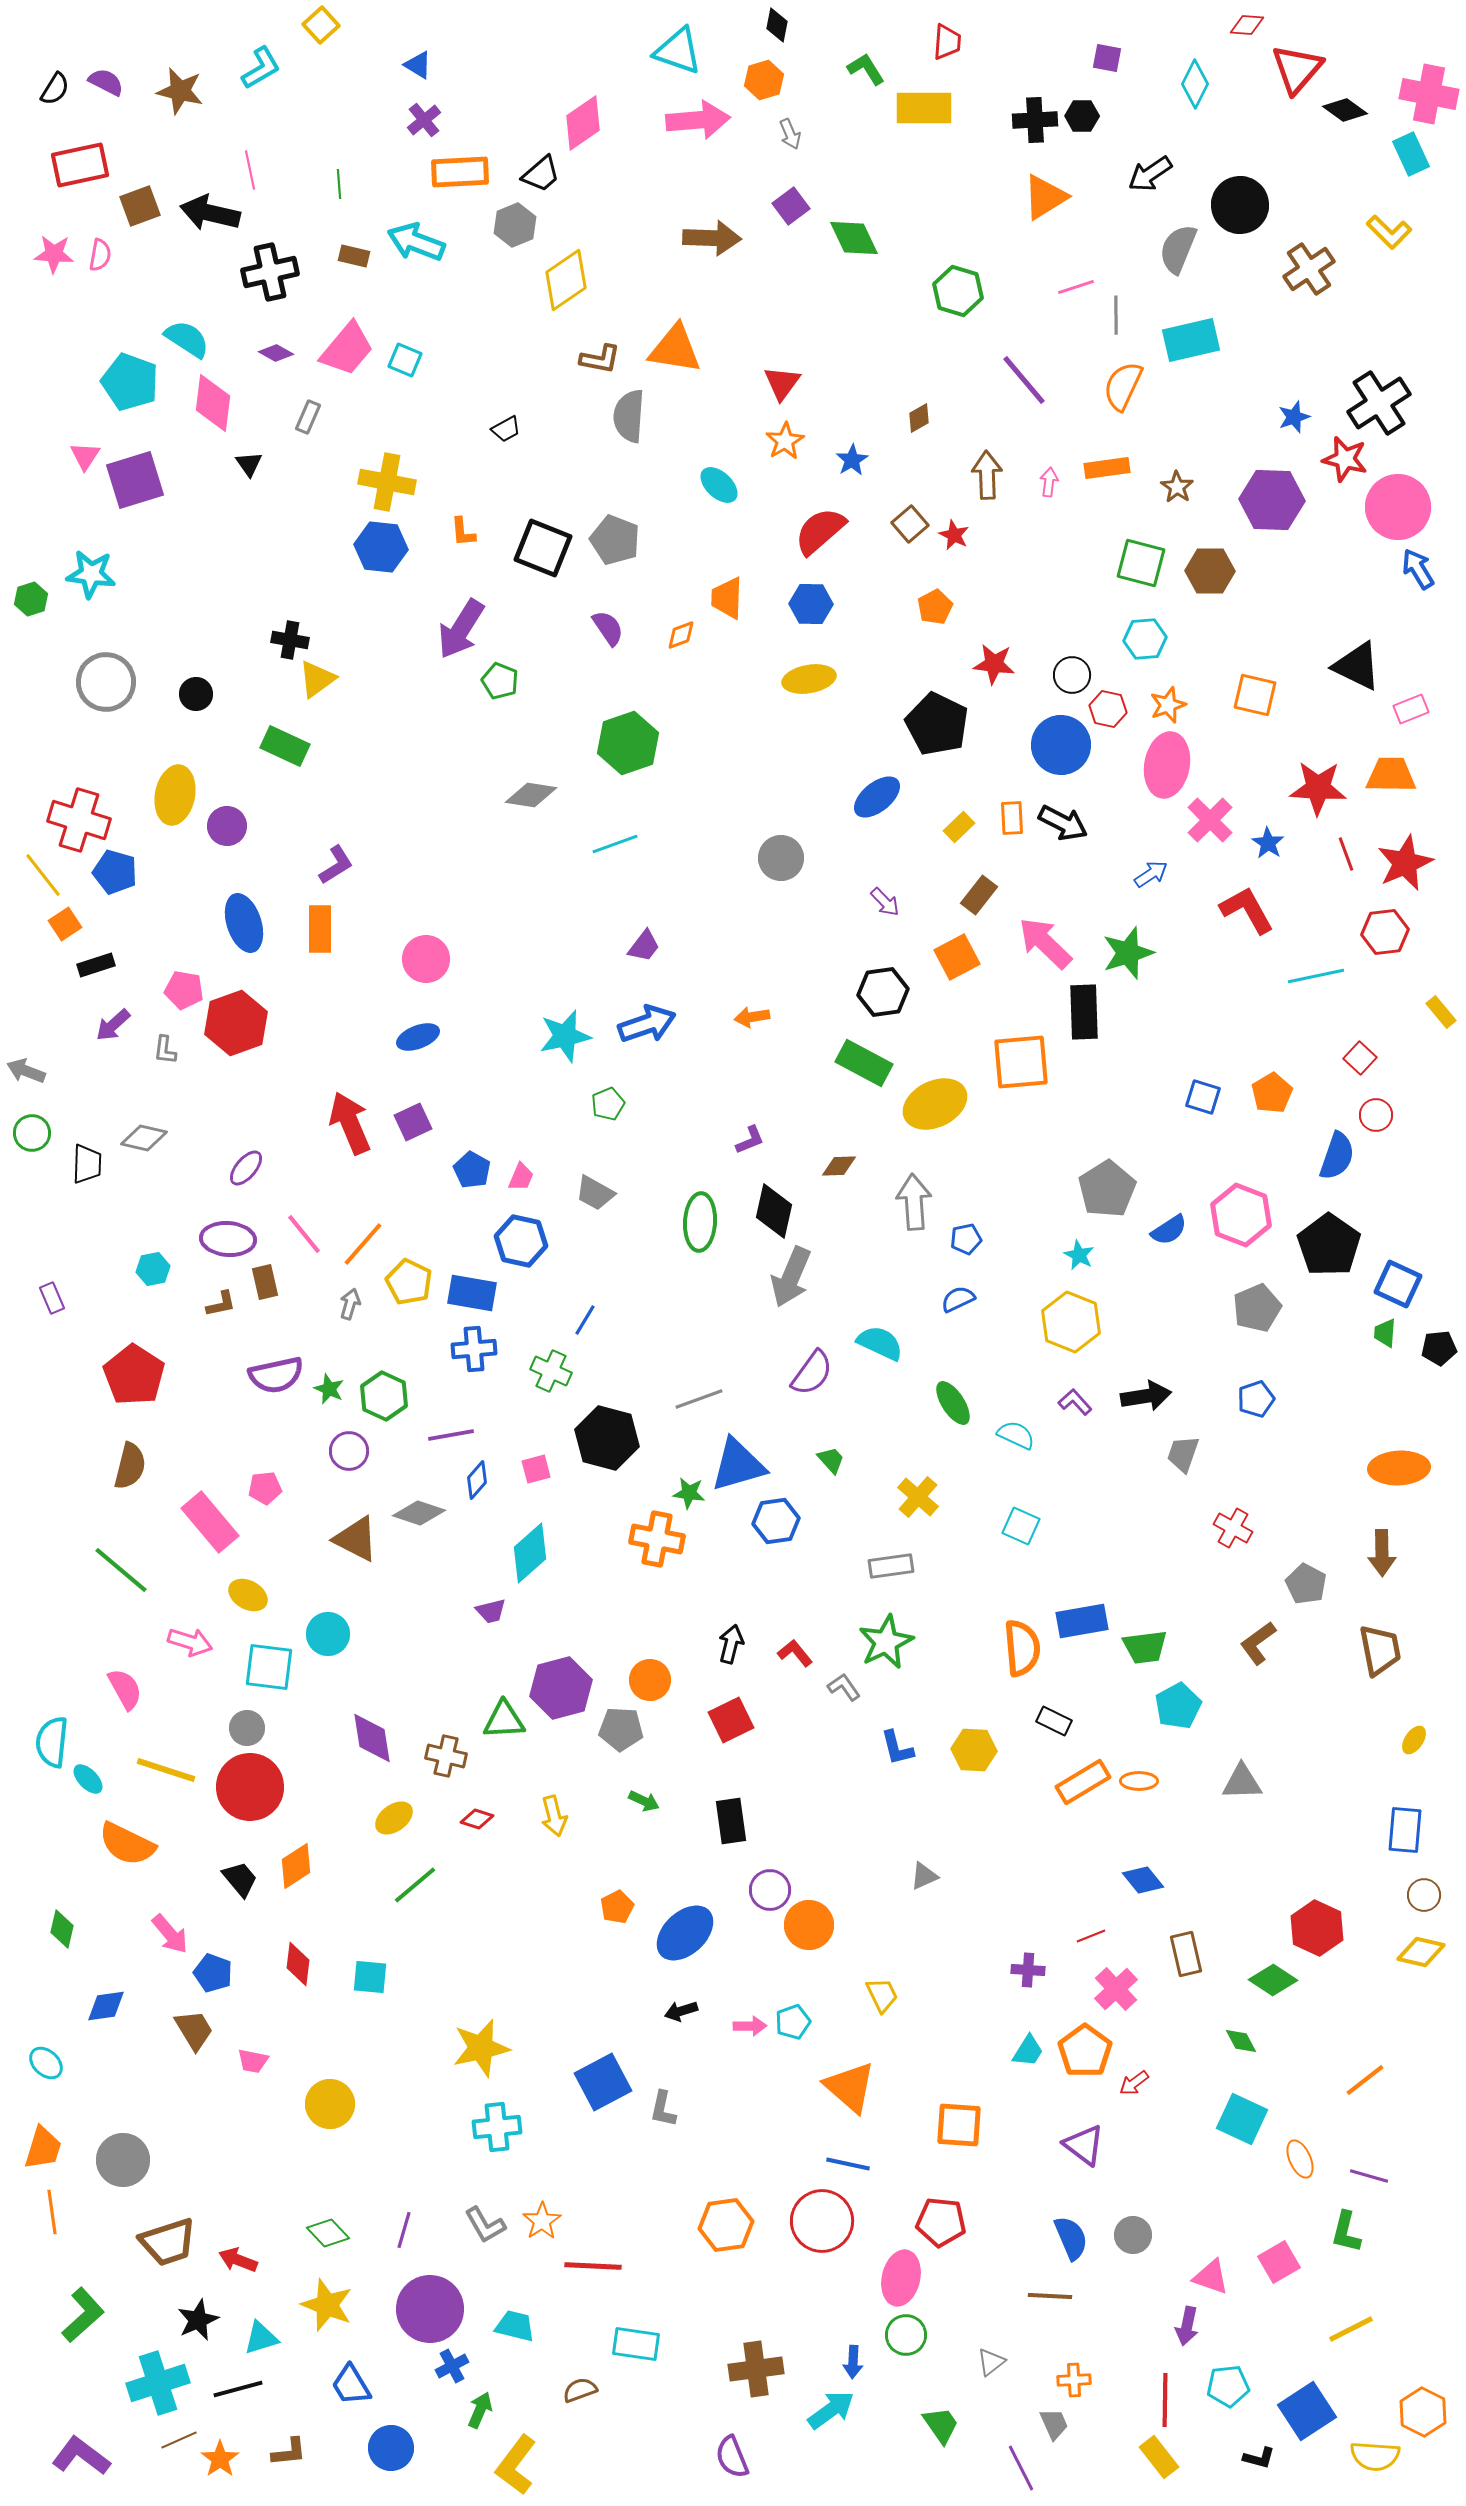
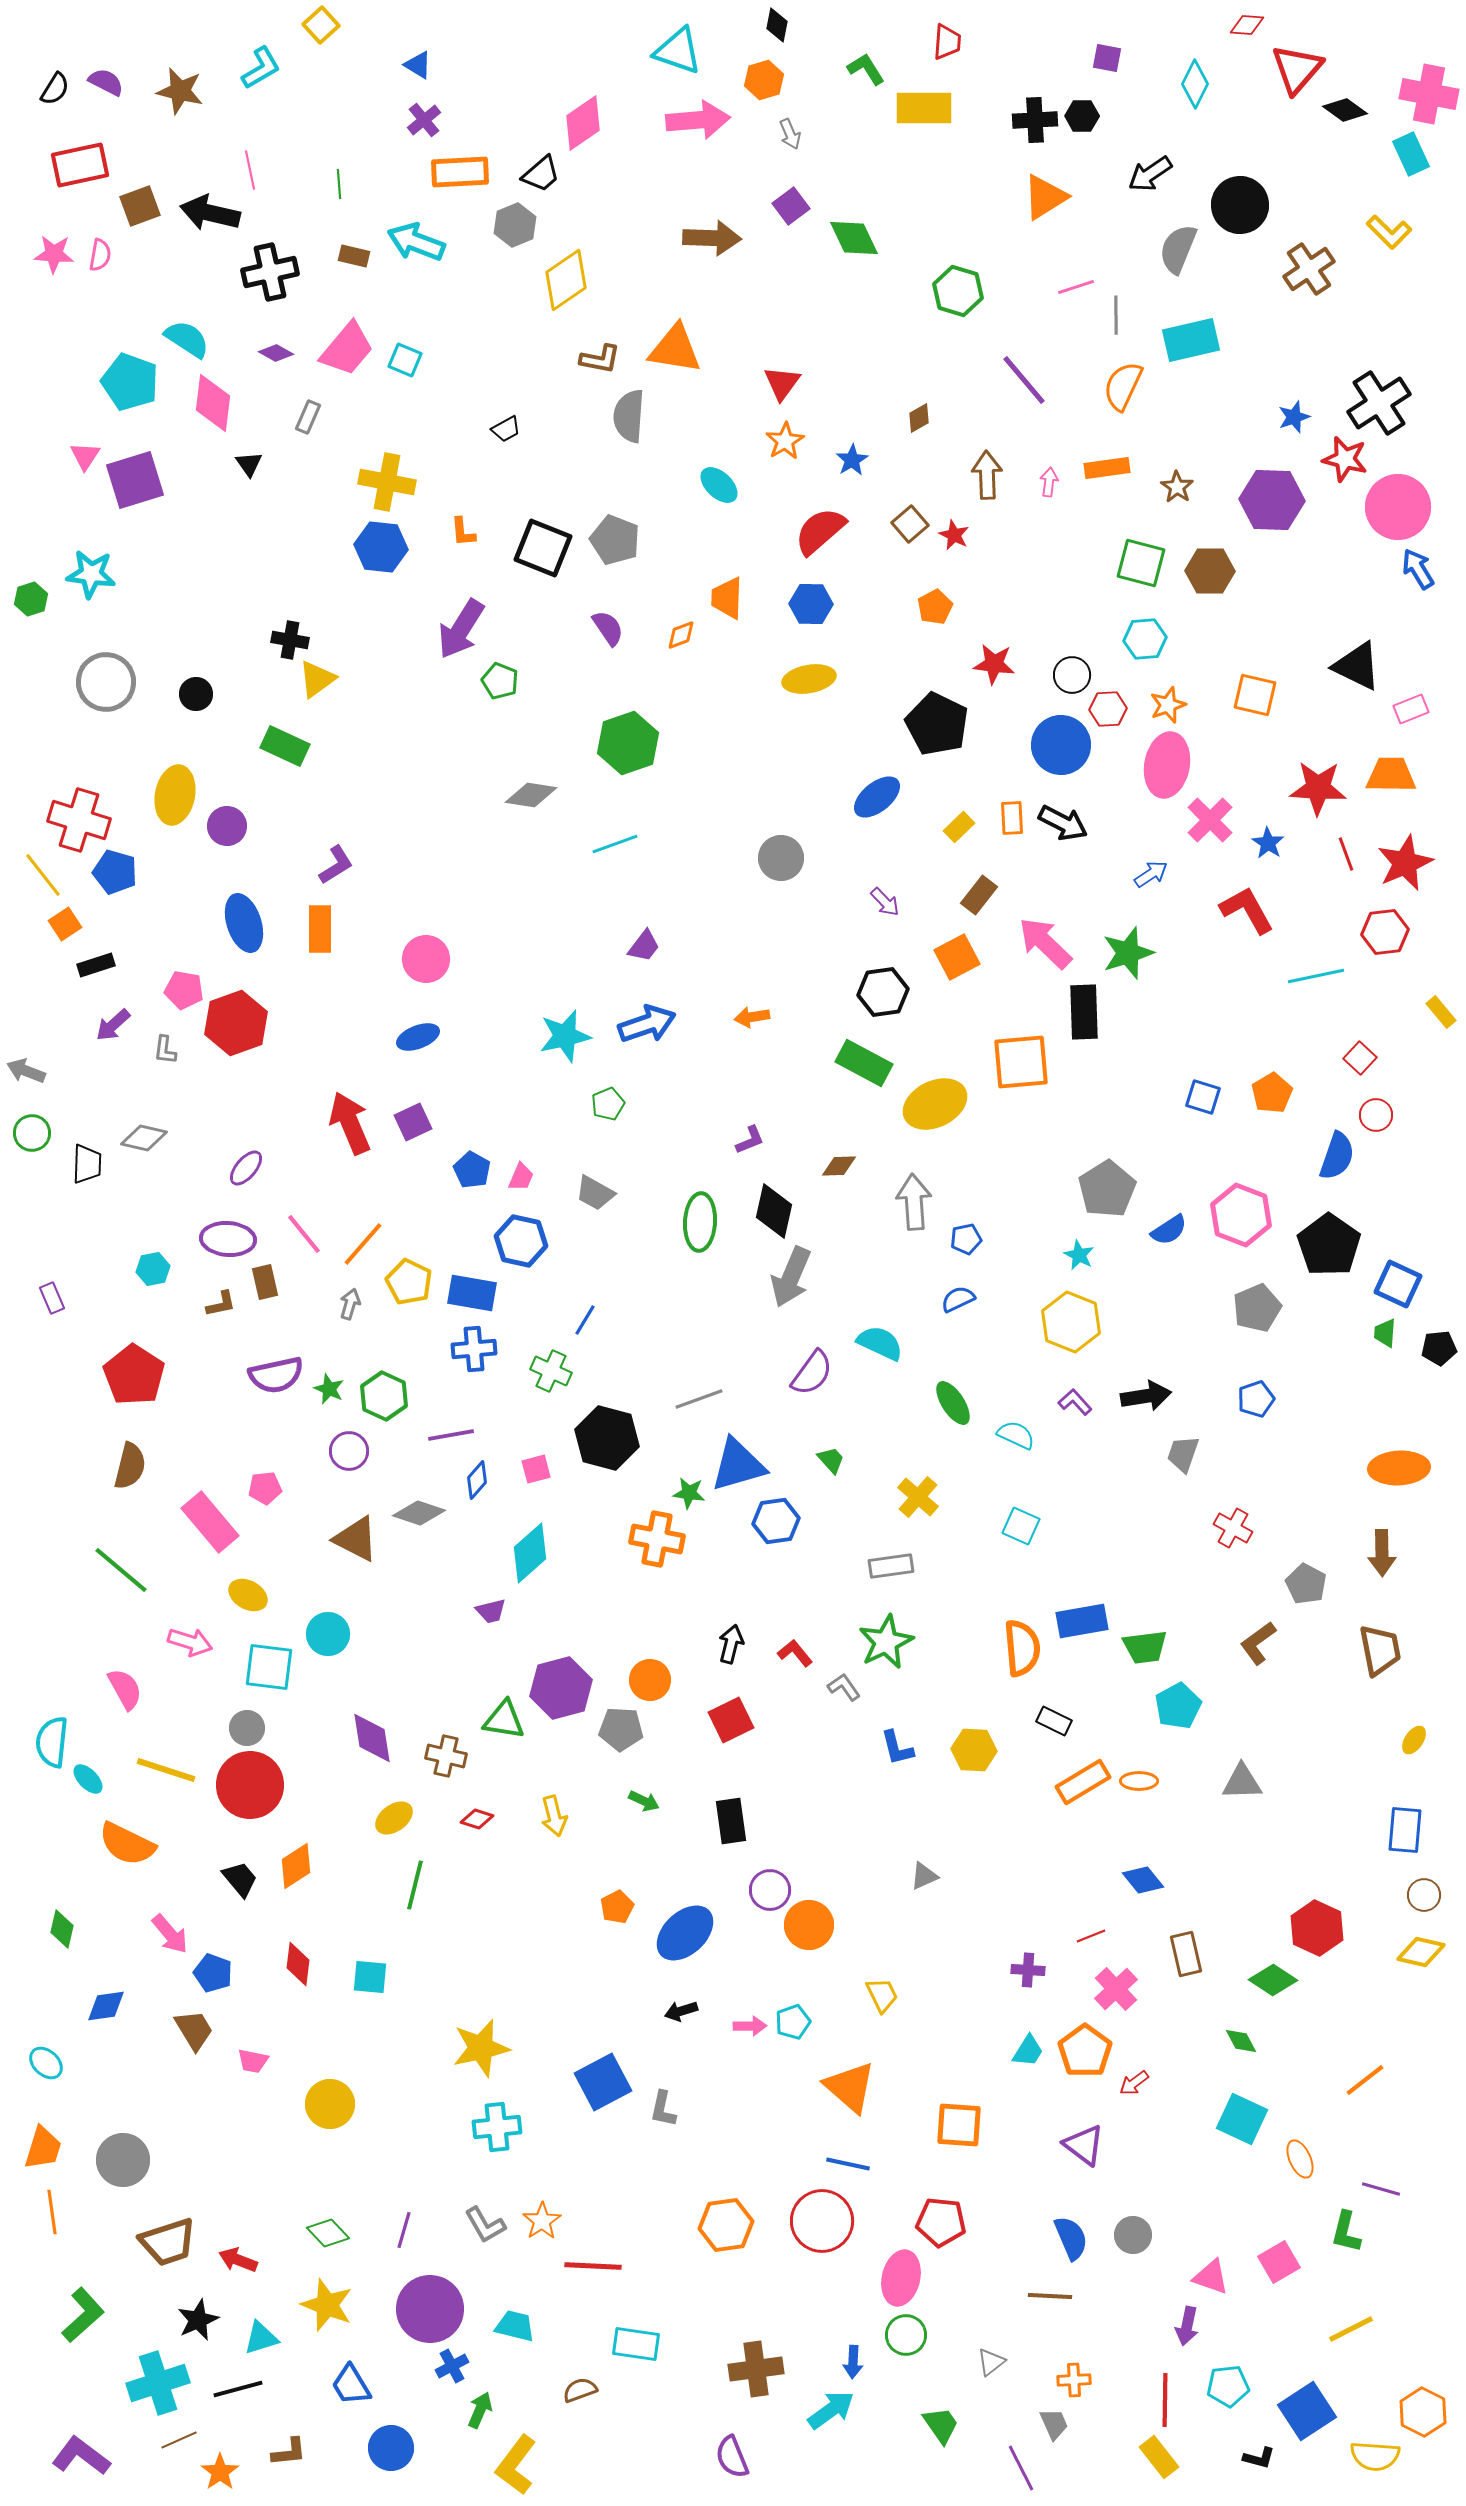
red hexagon at (1108, 709): rotated 15 degrees counterclockwise
green triangle at (504, 1720): rotated 12 degrees clockwise
red circle at (250, 1787): moved 2 px up
green line at (415, 1885): rotated 36 degrees counterclockwise
purple line at (1369, 2176): moved 12 px right, 13 px down
orange star at (220, 2459): moved 13 px down
